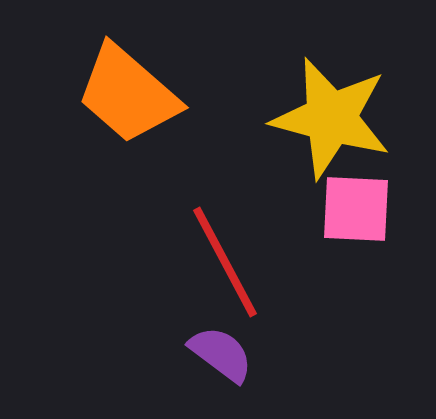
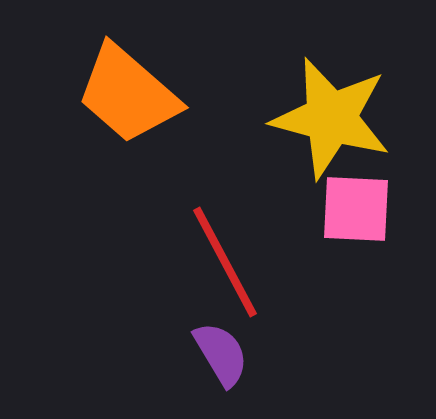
purple semicircle: rotated 22 degrees clockwise
